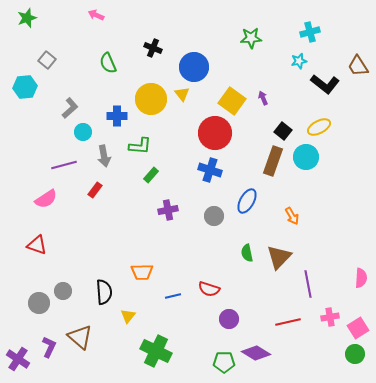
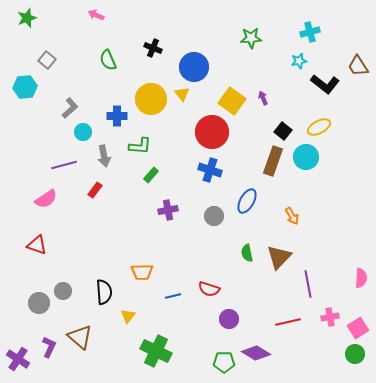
green semicircle at (108, 63): moved 3 px up
red circle at (215, 133): moved 3 px left, 1 px up
